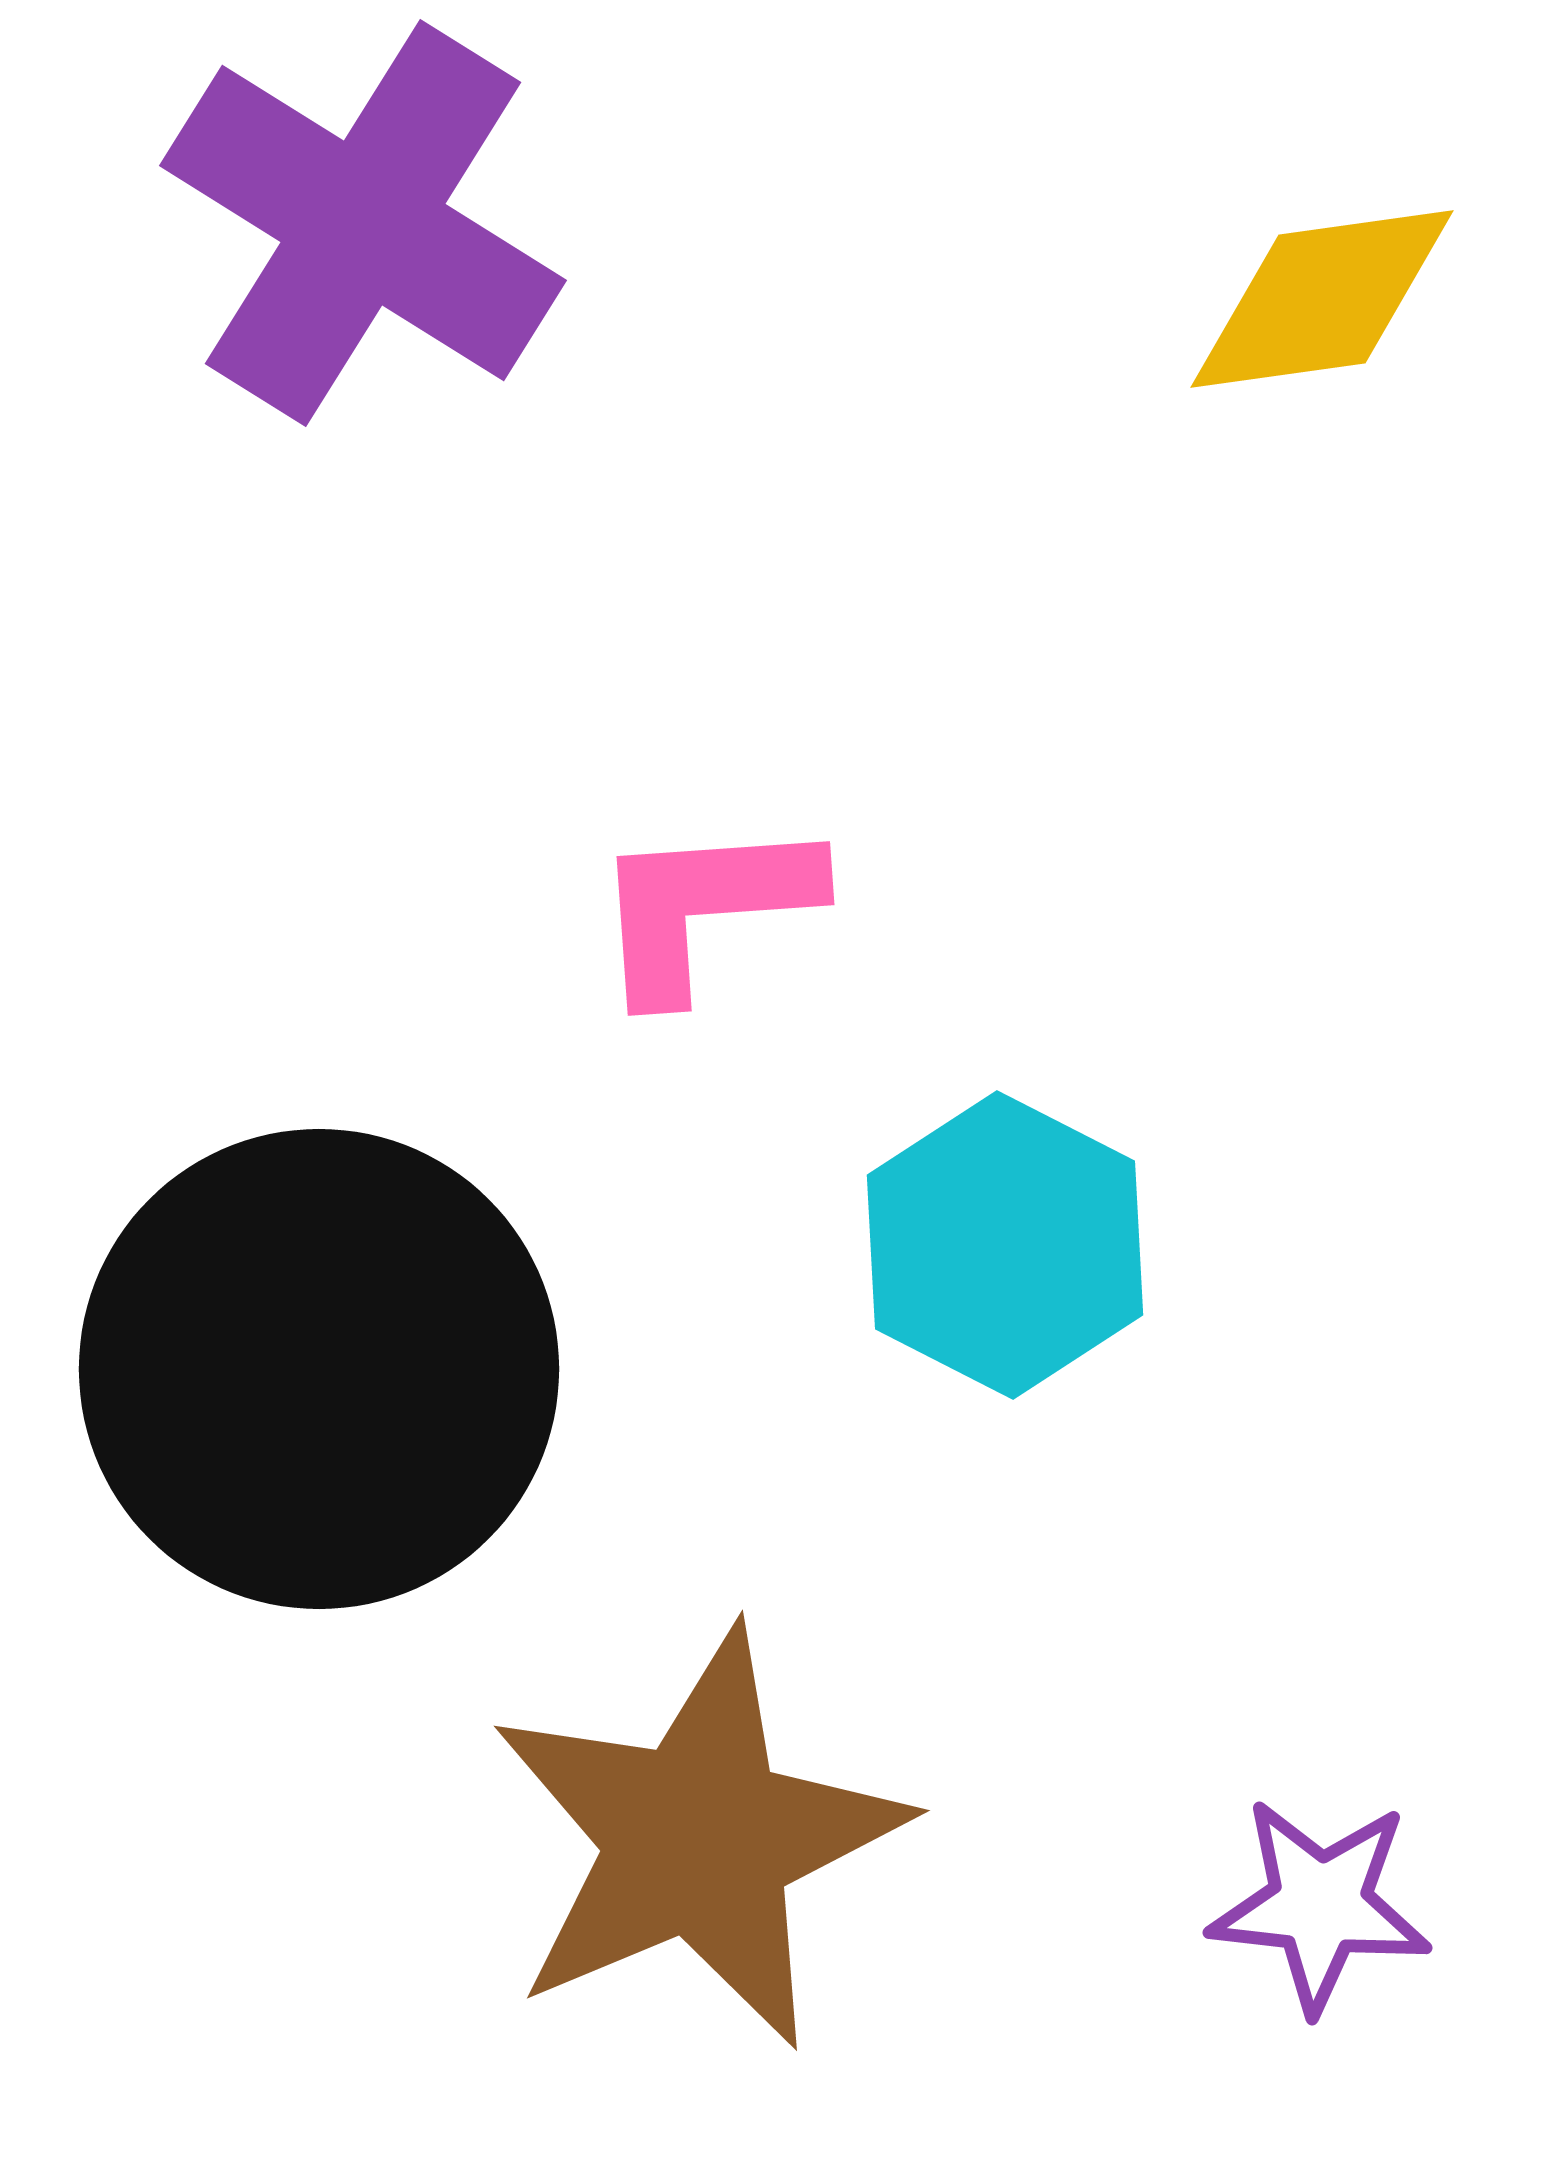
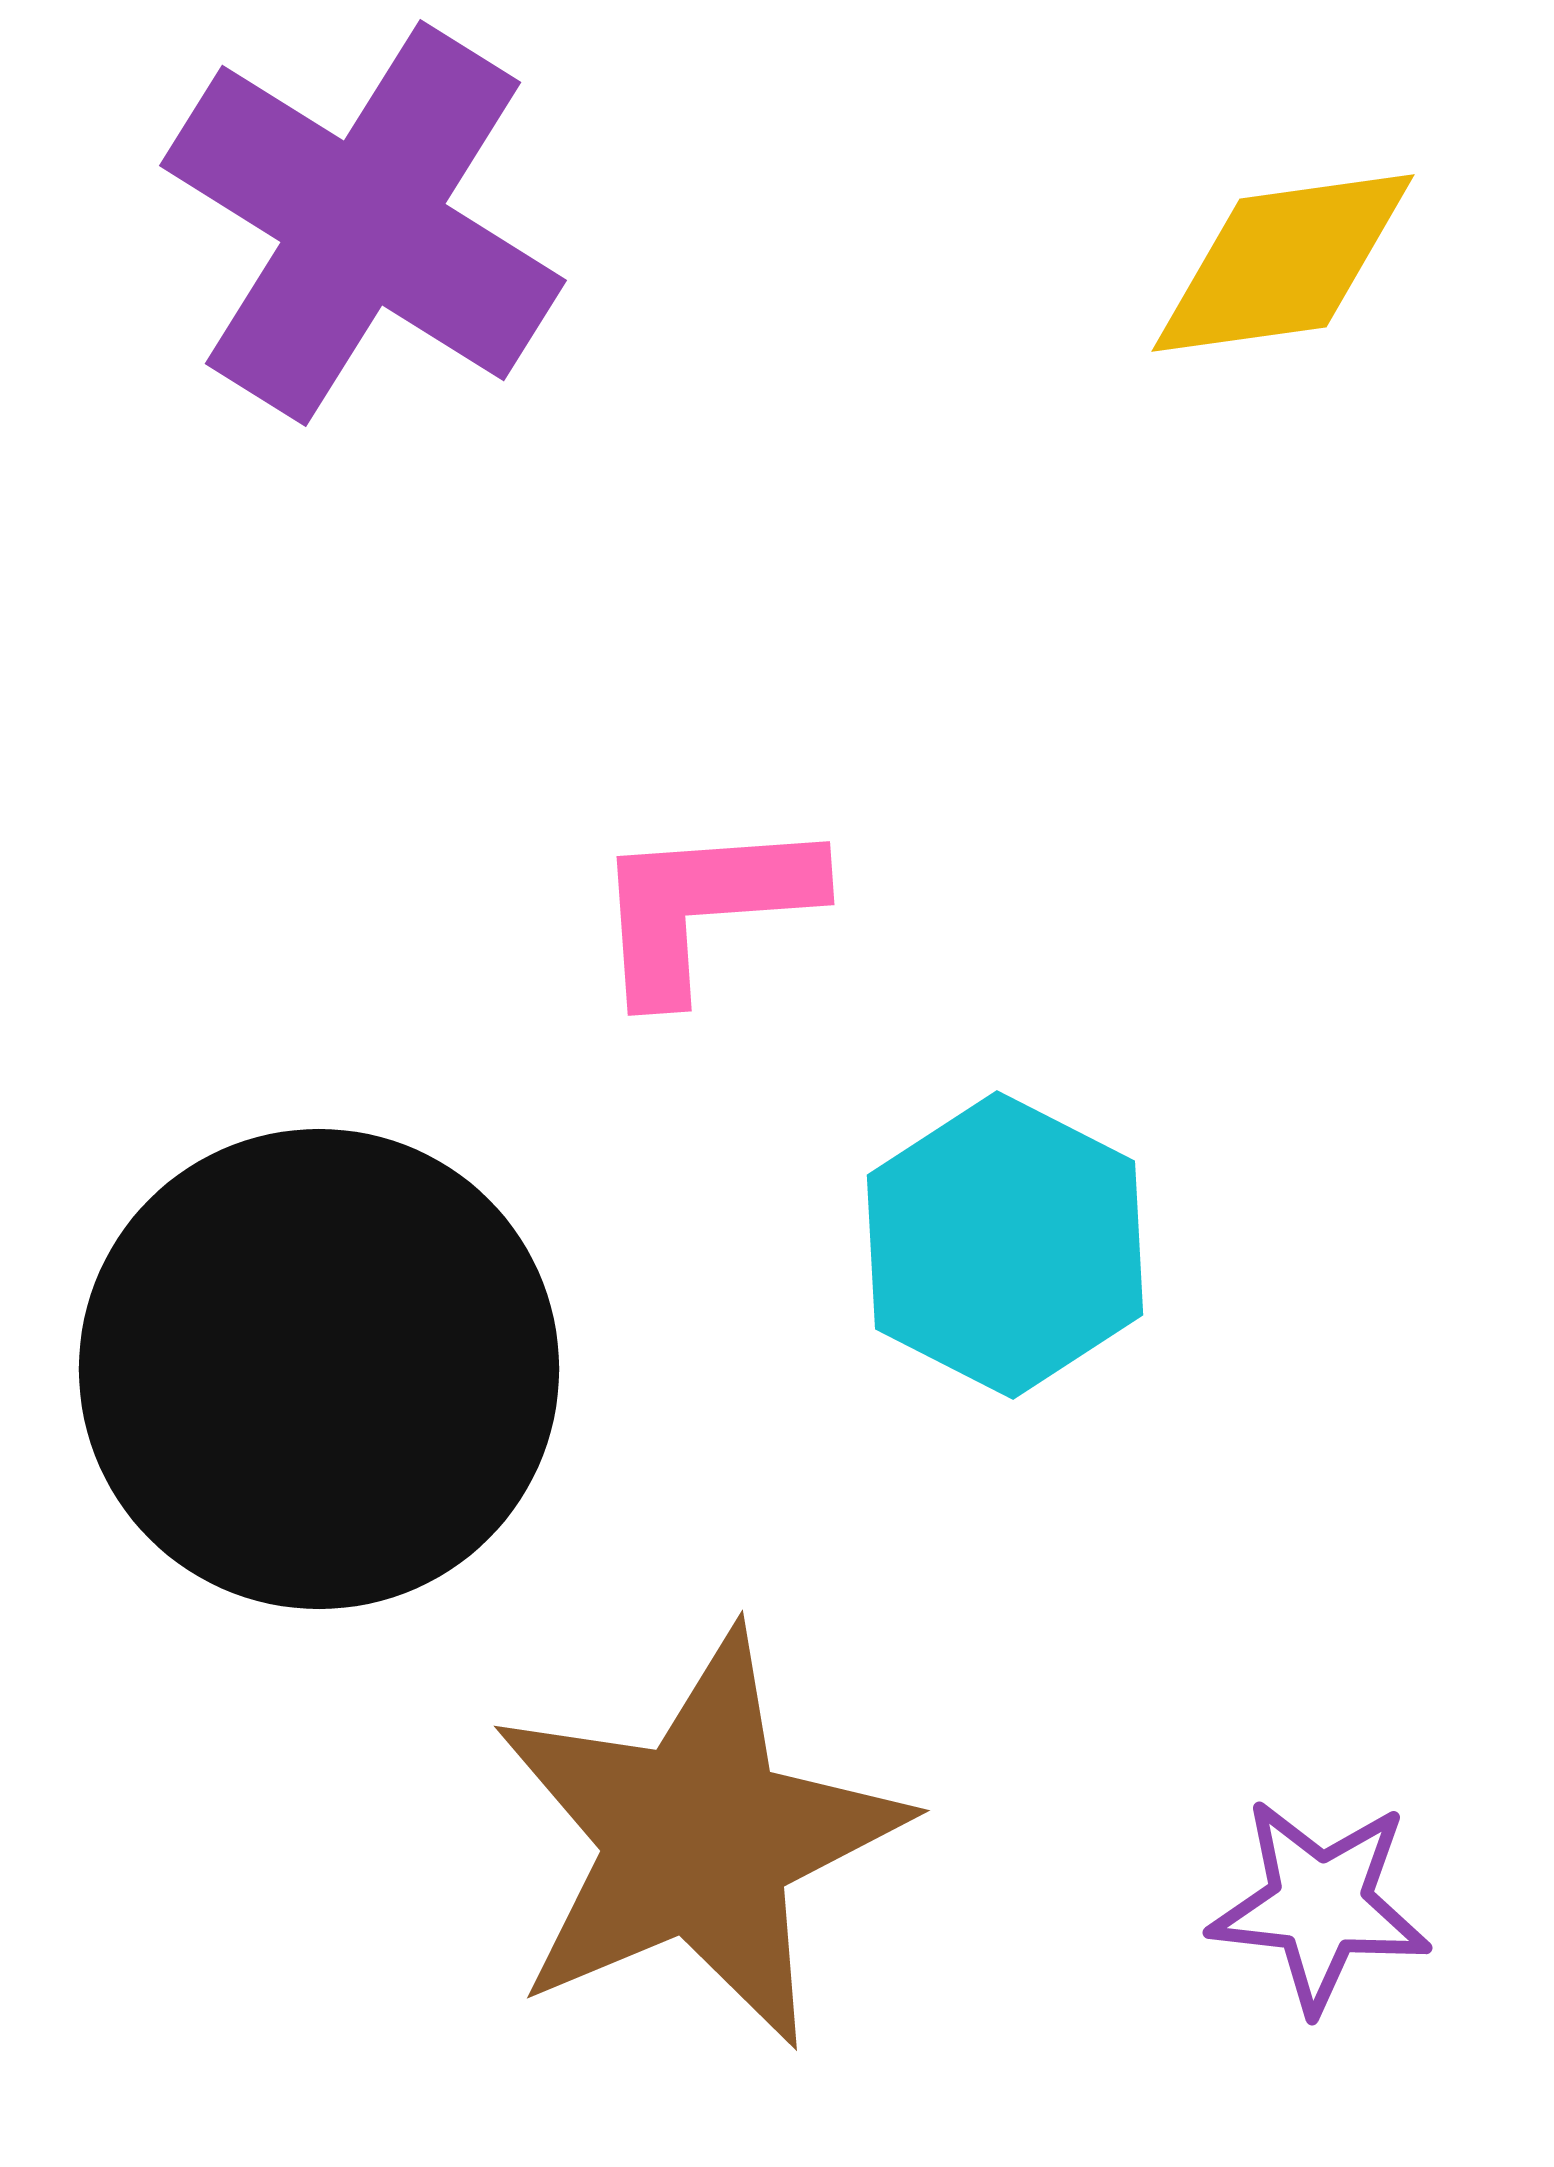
yellow diamond: moved 39 px left, 36 px up
